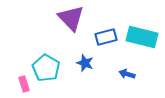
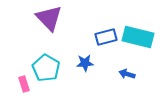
purple triangle: moved 22 px left
cyan rectangle: moved 4 px left
blue star: rotated 24 degrees counterclockwise
